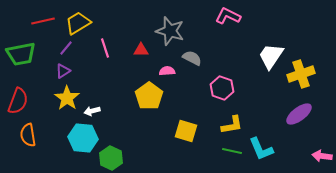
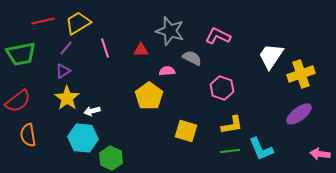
pink L-shape: moved 10 px left, 20 px down
red semicircle: rotated 32 degrees clockwise
green line: moved 2 px left; rotated 18 degrees counterclockwise
pink arrow: moved 2 px left, 2 px up
